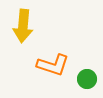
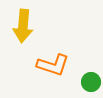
green circle: moved 4 px right, 3 px down
